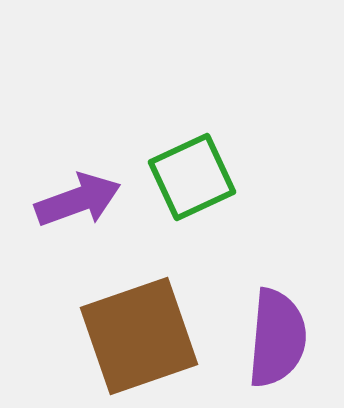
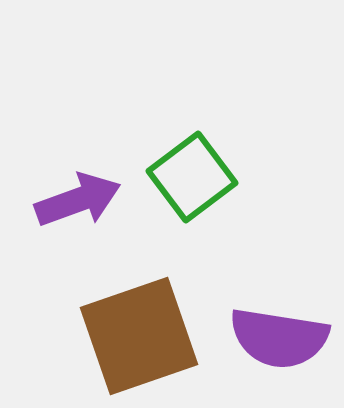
green square: rotated 12 degrees counterclockwise
purple semicircle: moved 2 px right; rotated 94 degrees clockwise
